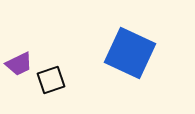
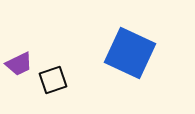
black square: moved 2 px right
